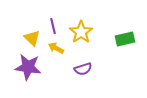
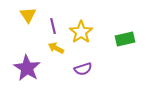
yellow triangle: moved 4 px left, 23 px up; rotated 12 degrees clockwise
purple star: moved 1 px left, 1 px down; rotated 24 degrees clockwise
